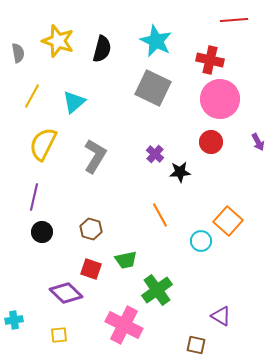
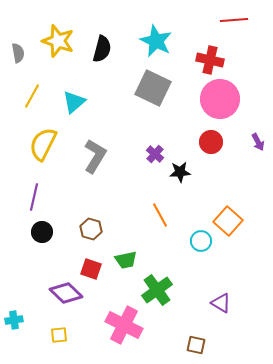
purple triangle: moved 13 px up
